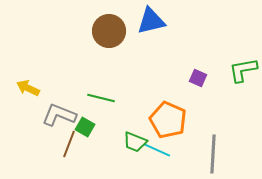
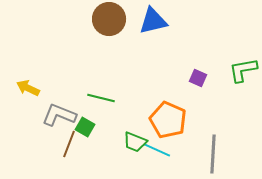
blue triangle: moved 2 px right
brown circle: moved 12 px up
